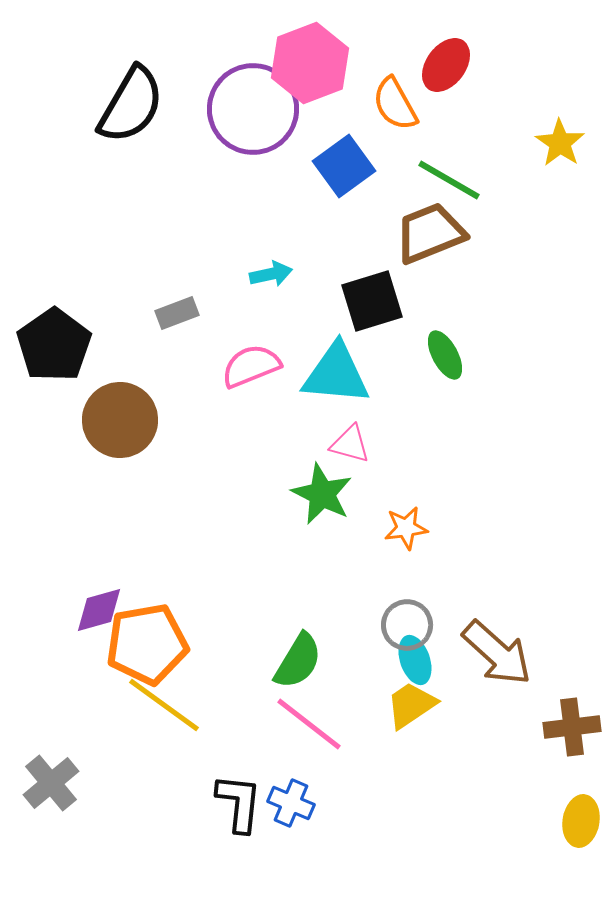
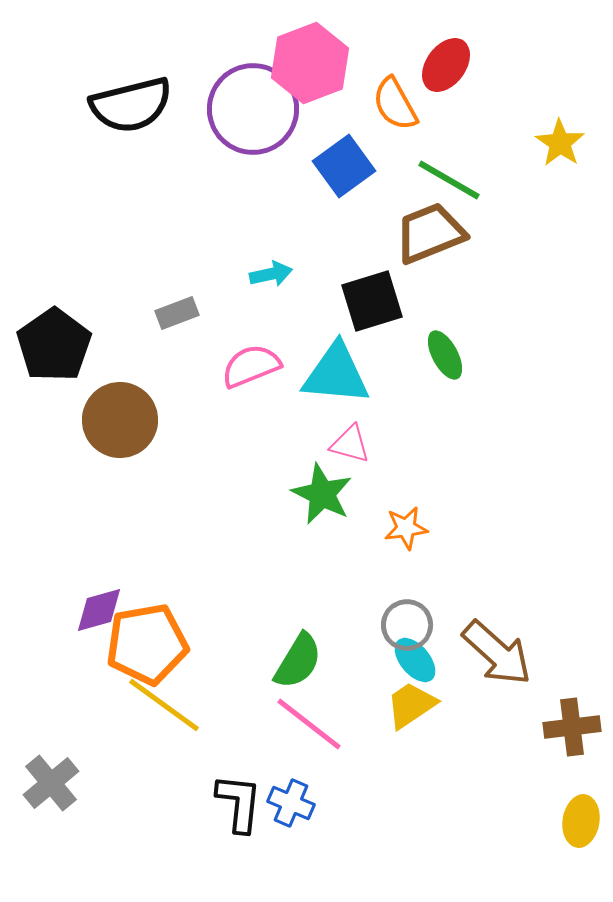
black semicircle: rotated 46 degrees clockwise
cyan ellipse: rotated 21 degrees counterclockwise
